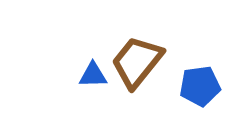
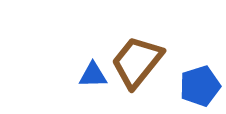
blue pentagon: rotated 9 degrees counterclockwise
